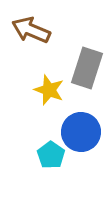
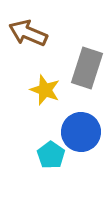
brown arrow: moved 3 px left, 3 px down
yellow star: moved 4 px left
